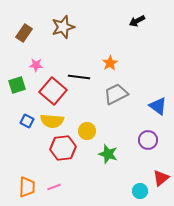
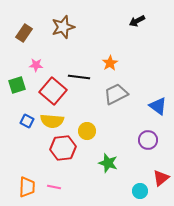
green star: moved 9 px down
pink line: rotated 32 degrees clockwise
